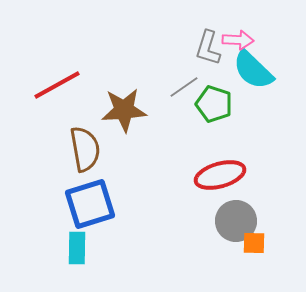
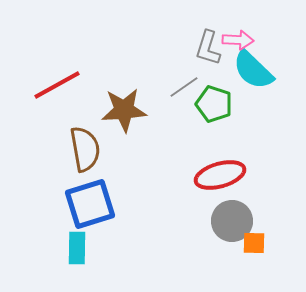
gray circle: moved 4 px left
